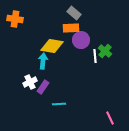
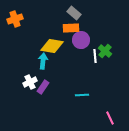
orange cross: rotated 28 degrees counterclockwise
cyan line: moved 23 px right, 9 px up
